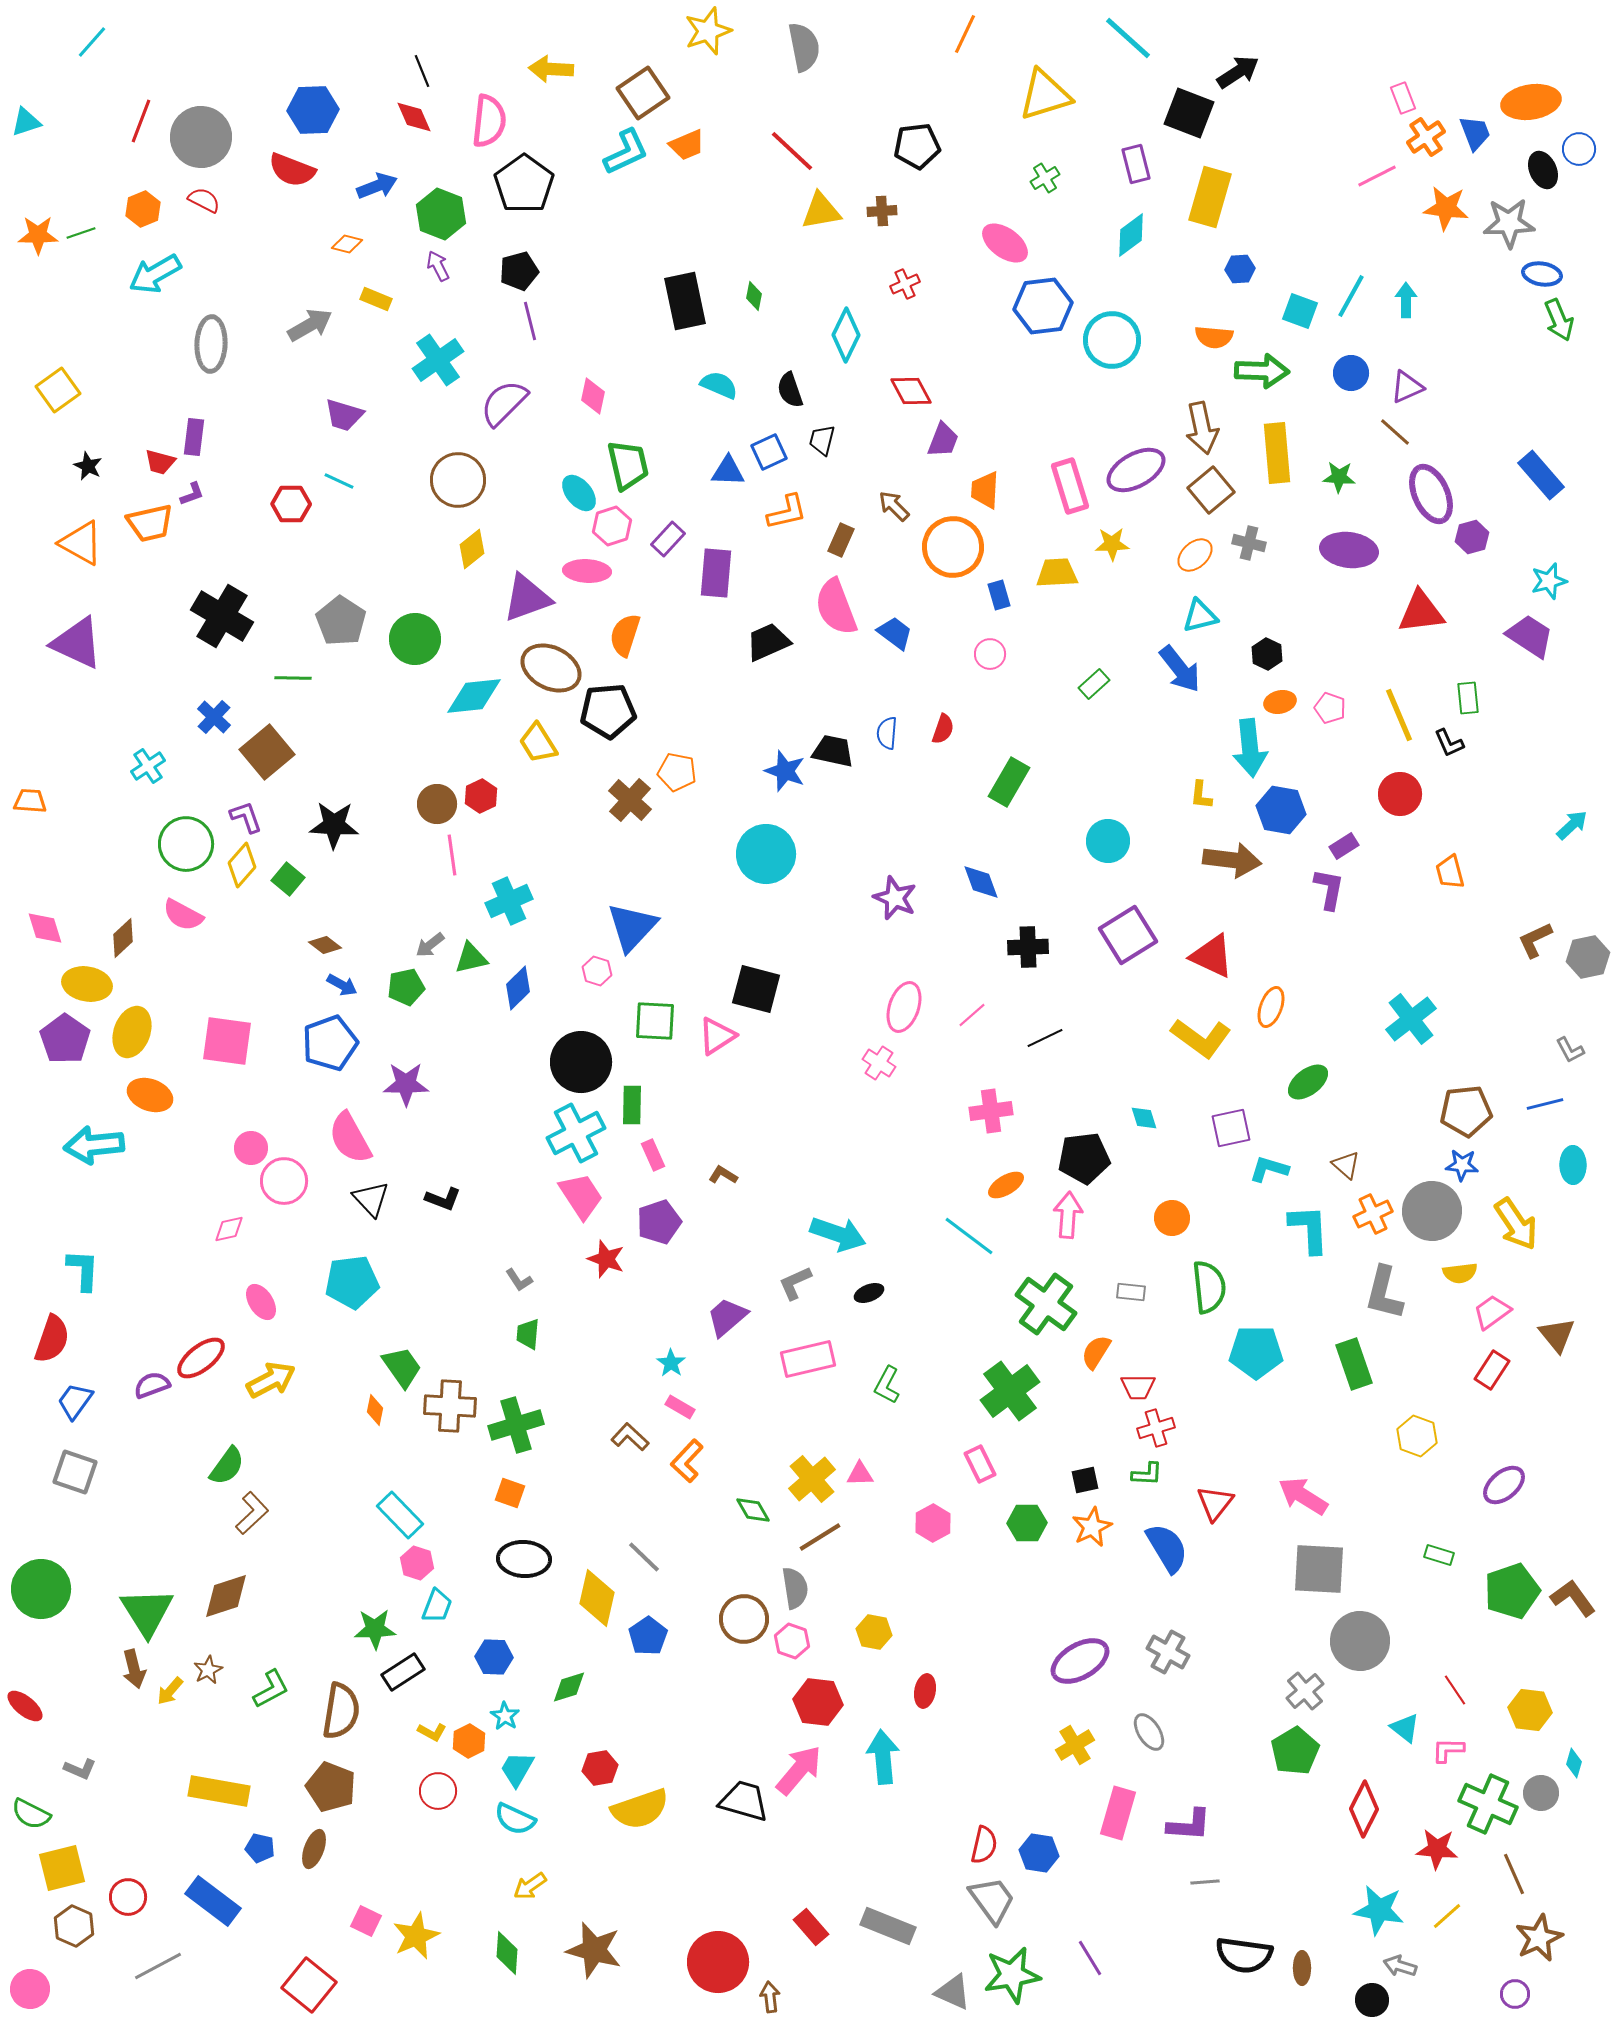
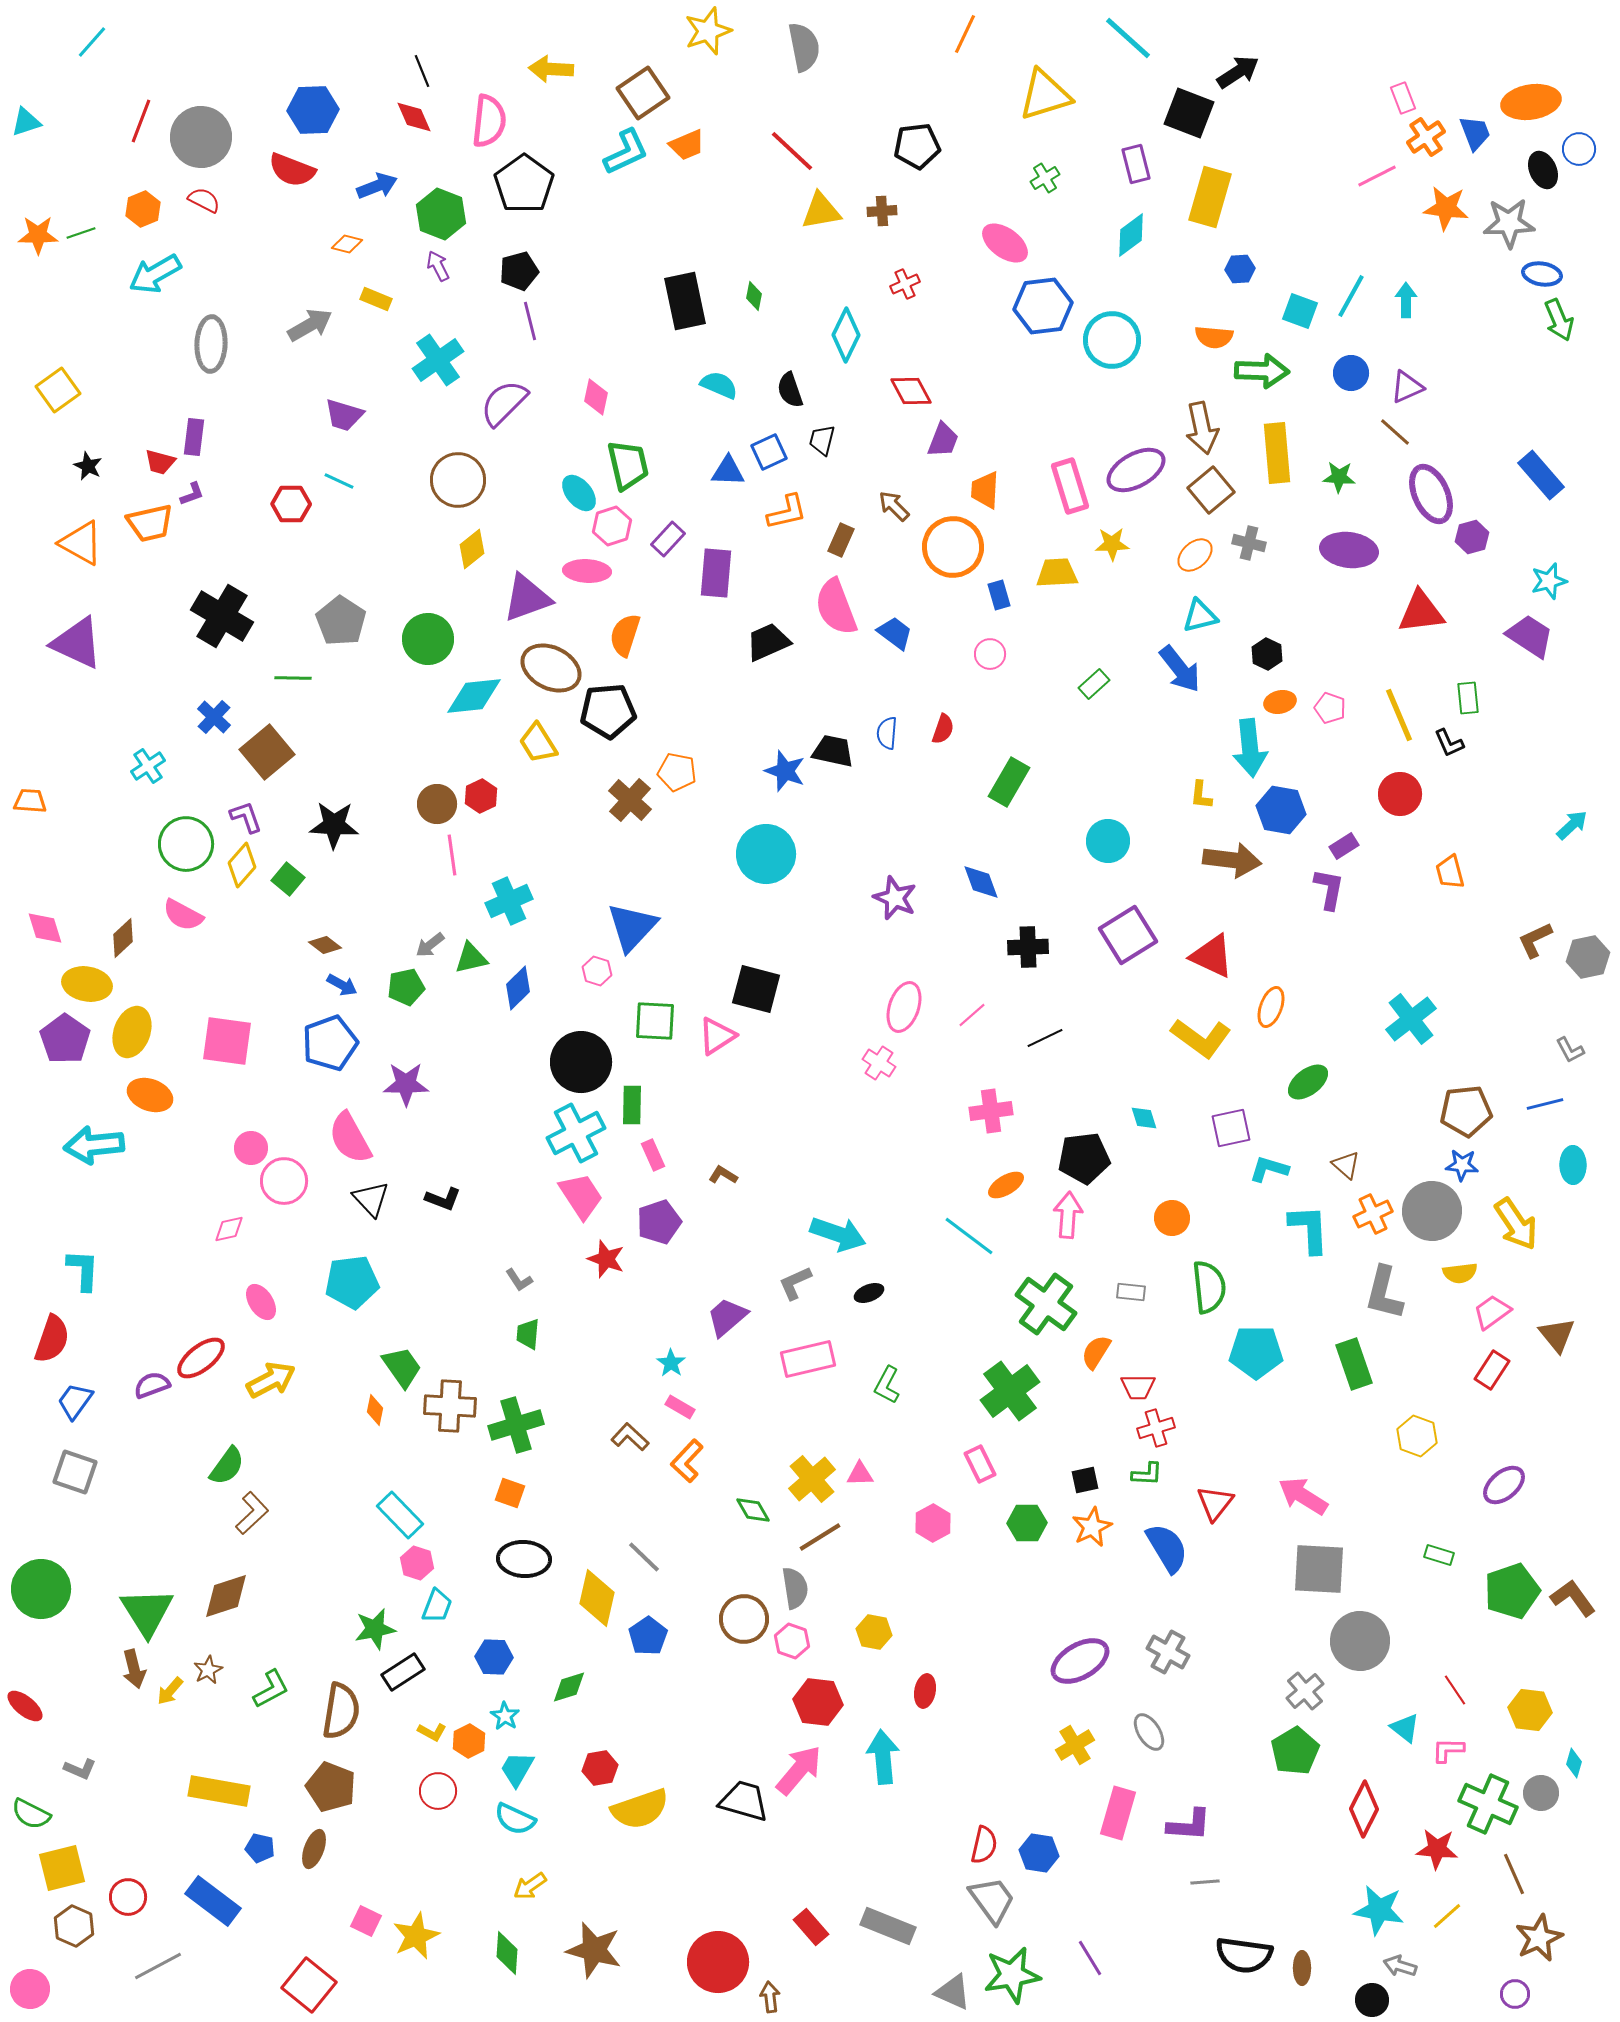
pink diamond at (593, 396): moved 3 px right, 1 px down
green circle at (415, 639): moved 13 px right
green star at (375, 1629): rotated 9 degrees counterclockwise
